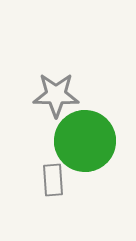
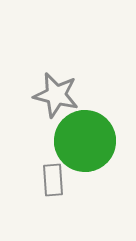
gray star: rotated 12 degrees clockwise
